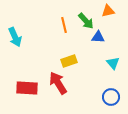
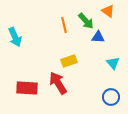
orange triangle: rotated 48 degrees clockwise
